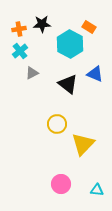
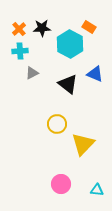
black star: moved 4 px down
orange cross: rotated 32 degrees counterclockwise
cyan cross: rotated 35 degrees clockwise
